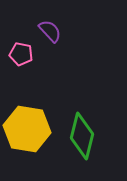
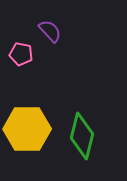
yellow hexagon: rotated 9 degrees counterclockwise
